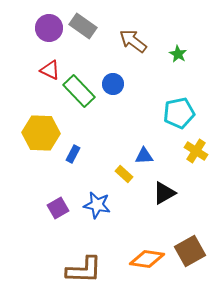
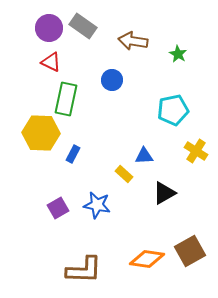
brown arrow: rotated 28 degrees counterclockwise
red triangle: moved 1 px right, 8 px up
blue circle: moved 1 px left, 4 px up
green rectangle: moved 13 px left, 8 px down; rotated 56 degrees clockwise
cyan pentagon: moved 6 px left, 3 px up
